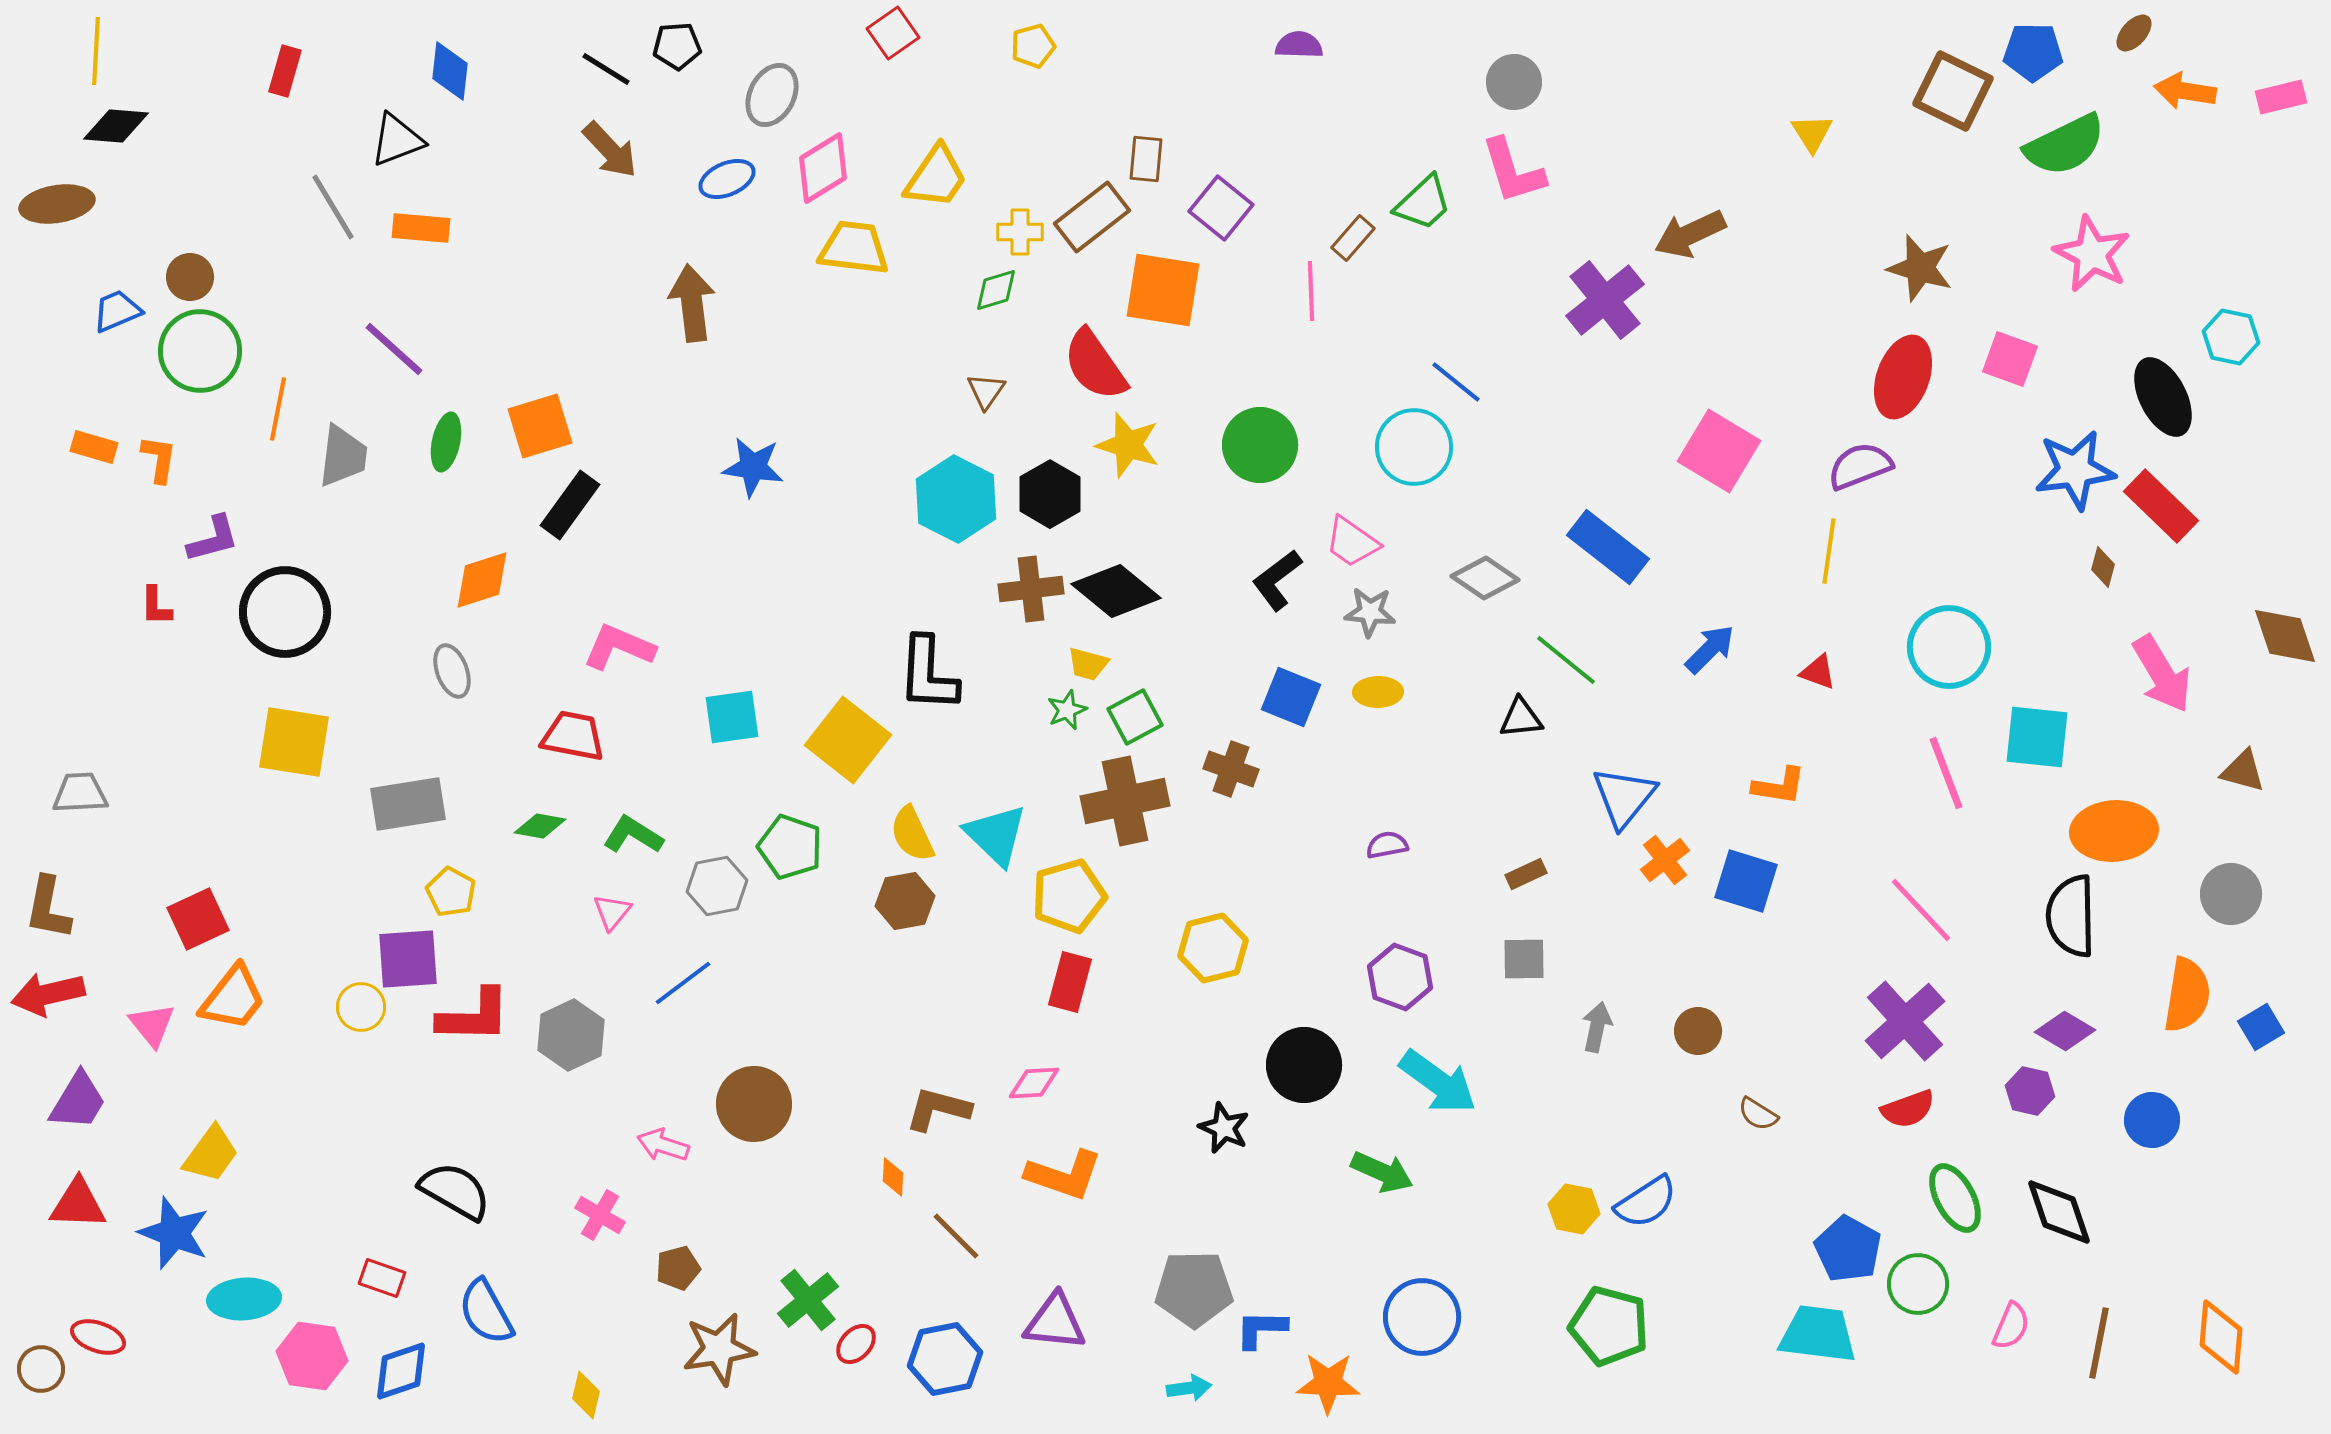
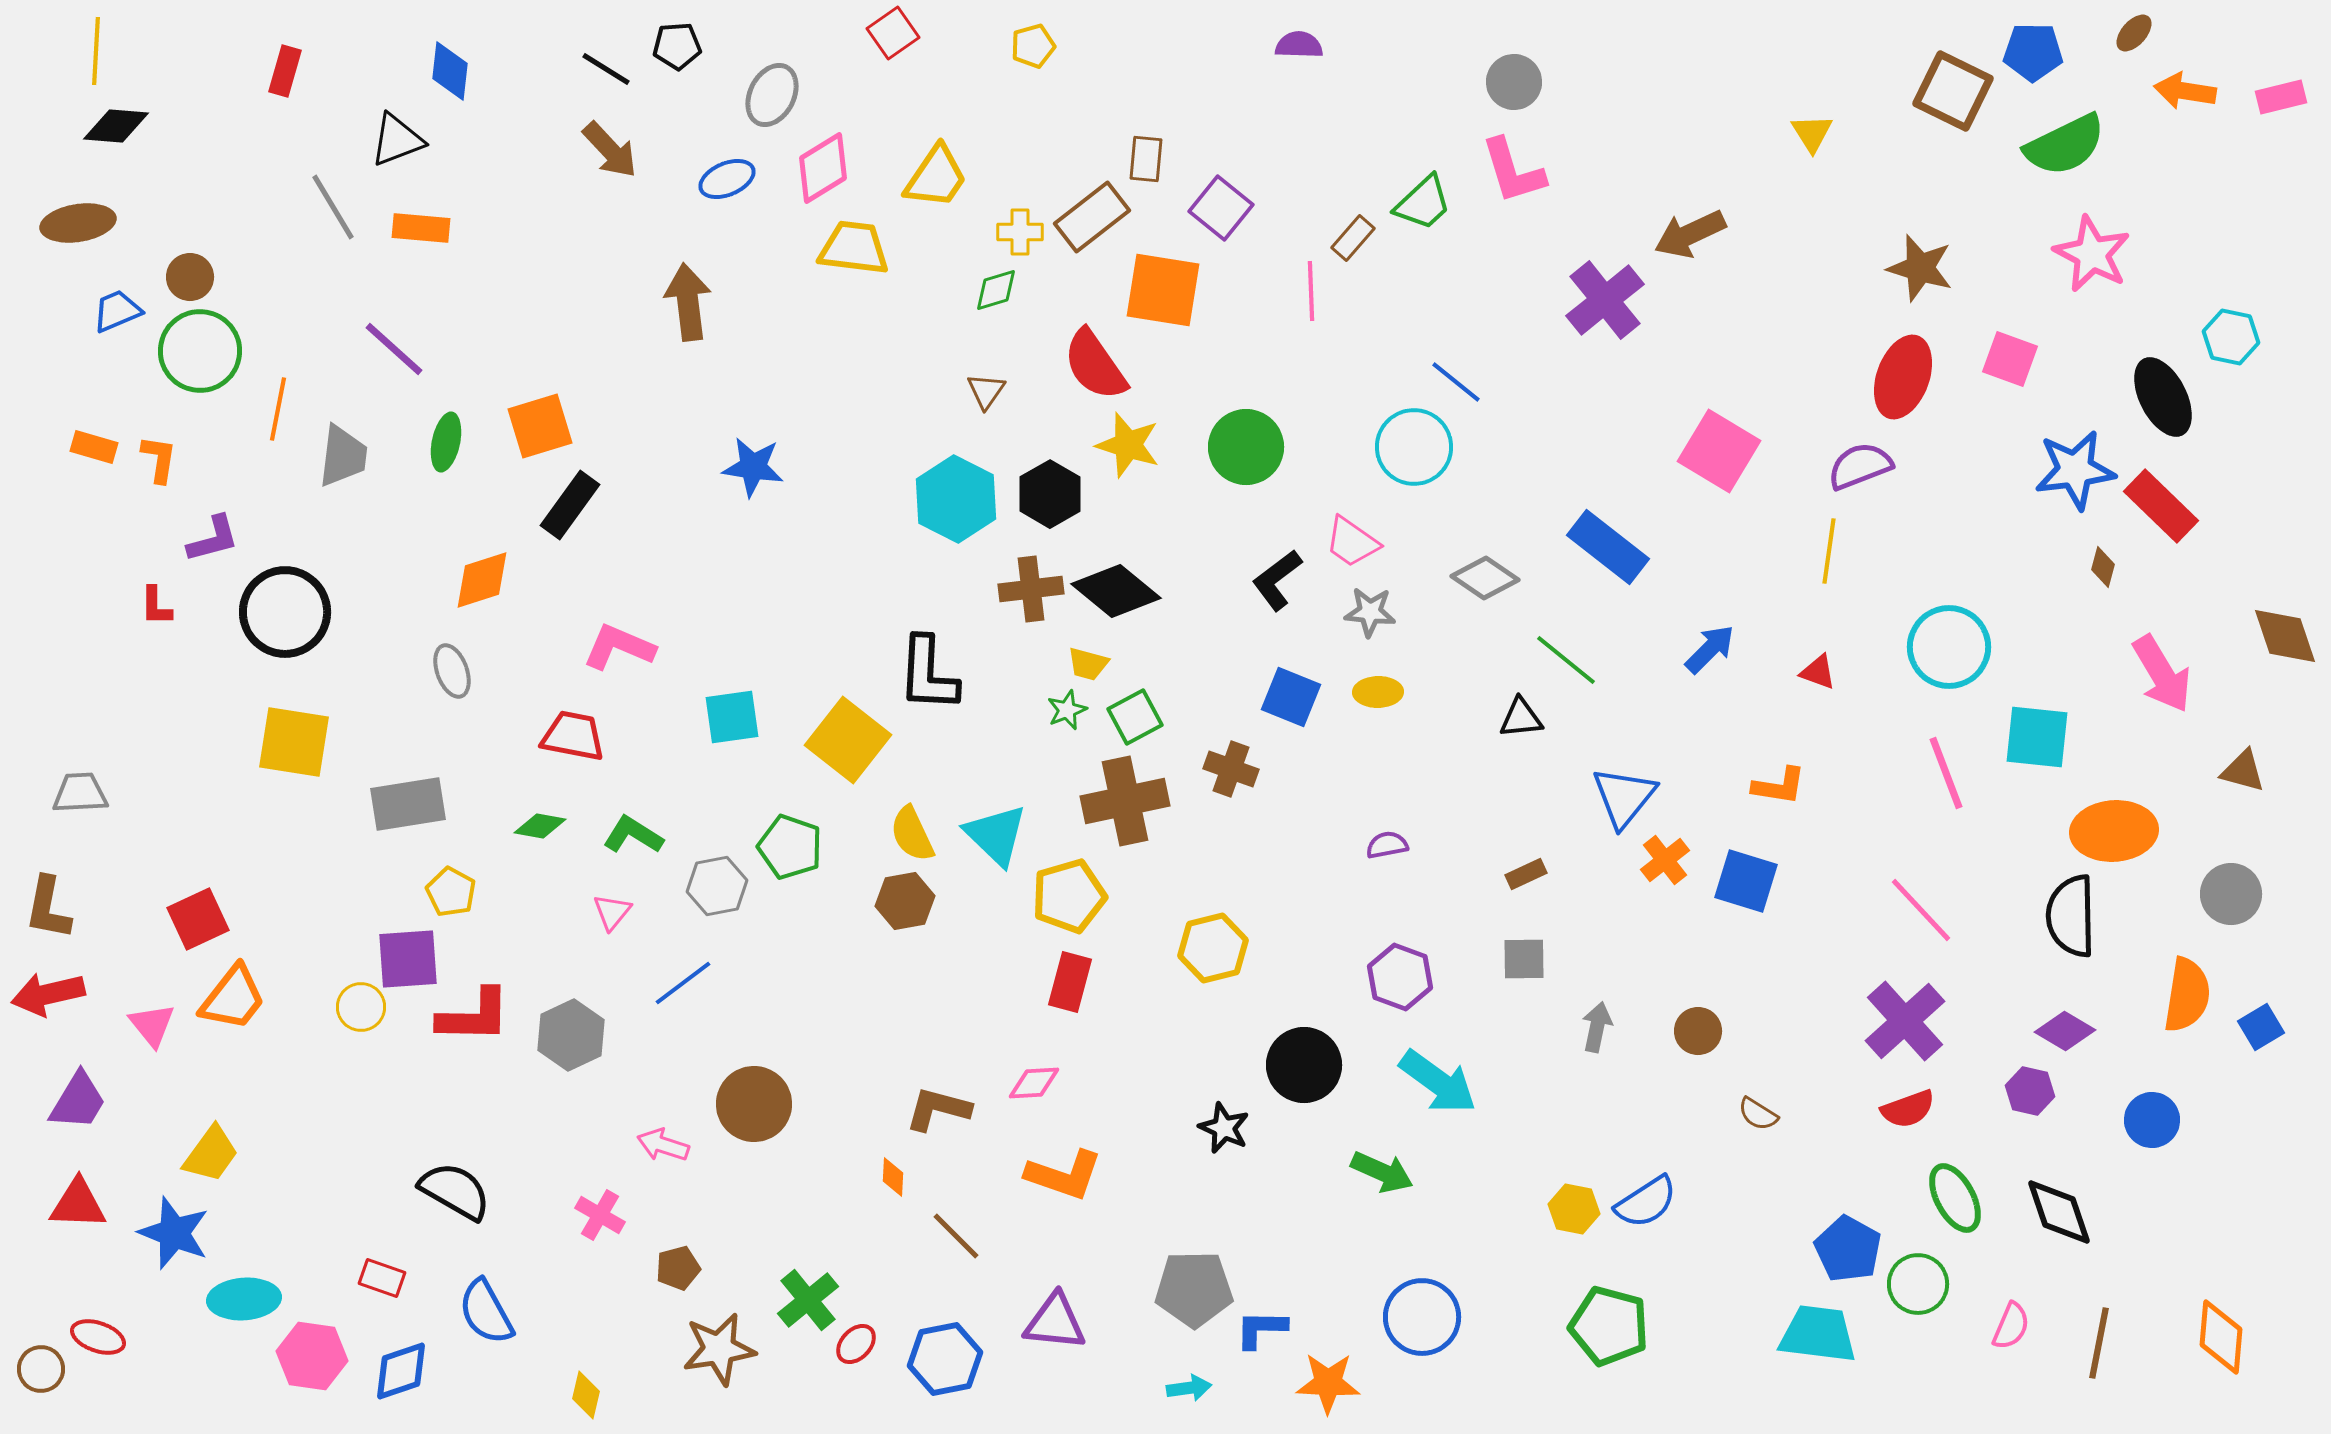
brown ellipse at (57, 204): moved 21 px right, 19 px down
brown arrow at (692, 303): moved 4 px left, 1 px up
green circle at (1260, 445): moved 14 px left, 2 px down
